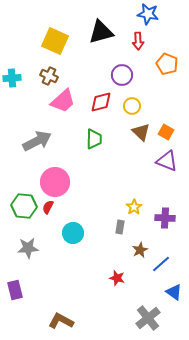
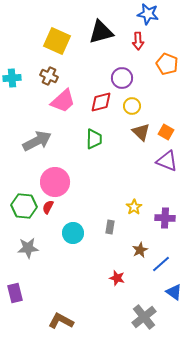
yellow square: moved 2 px right
purple circle: moved 3 px down
gray rectangle: moved 10 px left
purple rectangle: moved 3 px down
gray cross: moved 4 px left, 1 px up
